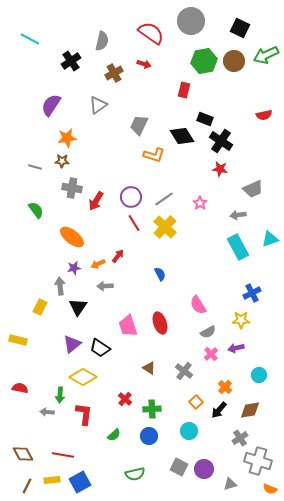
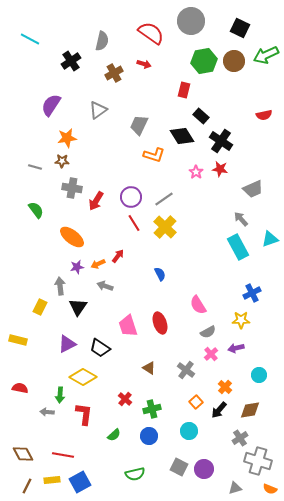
gray triangle at (98, 105): moved 5 px down
black rectangle at (205, 119): moved 4 px left, 3 px up; rotated 21 degrees clockwise
pink star at (200, 203): moved 4 px left, 31 px up
gray arrow at (238, 215): moved 3 px right, 4 px down; rotated 56 degrees clockwise
purple star at (74, 268): moved 3 px right, 1 px up
gray arrow at (105, 286): rotated 21 degrees clockwise
purple triangle at (72, 344): moved 5 px left; rotated 12 degrees clockwise
gray cross at (184, 371): moved 2 px right, 1 px up
green cross at (152, 409): rotated 12 degrees counterclockwise
gray triangle at (230, 484): moved 5 px right, 4 px down
